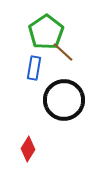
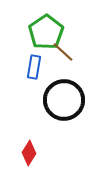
blue rectangle: moved 1 px up
red diamond: moved 1 px right, 4 px down
